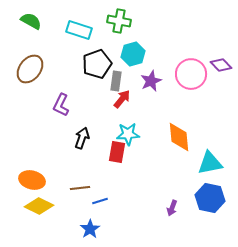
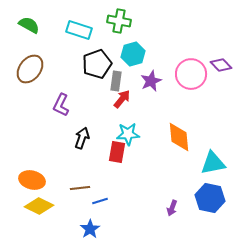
green semicircle: moved 2 px left, 4 px down
cyan triangle: moved 3 px right
